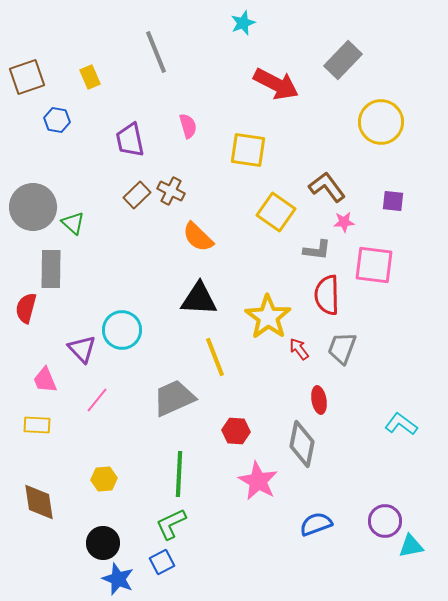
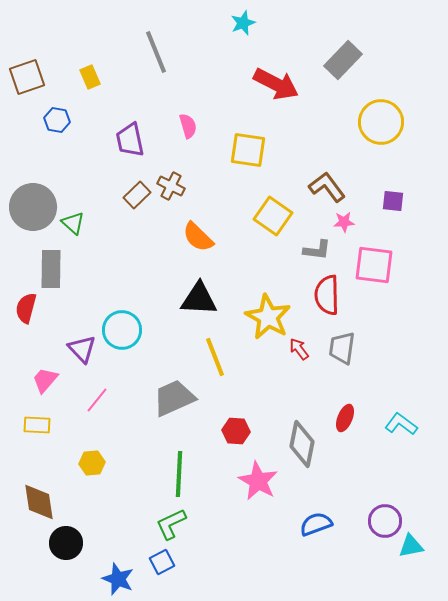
brown cross at (171, 191): moved 5 px up
yellow square at (276, 212): moved 3 px left, 4 px down
yellow star at (268, 317): rotated 6 degrees counterclockwise
gray trapezoid at (342, 348): rotated 12 degrees counterclockwise
pink trapezoid at (45, 380): rotated 64 degrees clockwise
red ellipse at (319, 400): moved 26 px right, 18 px down; rotated 32 degrees clockwise
yellow hexagon at (104, 479): moved 12 px left, 16 px up
black circle at (103, 543): moved 37 px left
